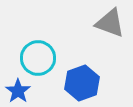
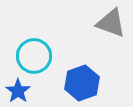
gray triangle: moved 1 px right
cyan circle: moved 4 px left, 2 px up
